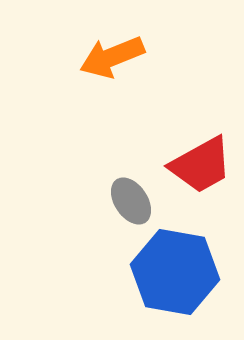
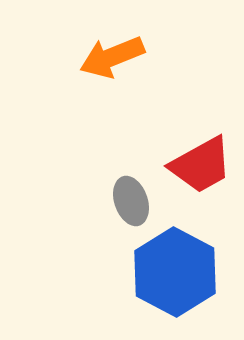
gray ellipse: rotated 15 degrees clockwise
blue hexagon: rotated 18 degrees clockwise
